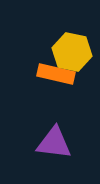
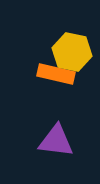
purple triangle: moved 2 px right, 2 px up
